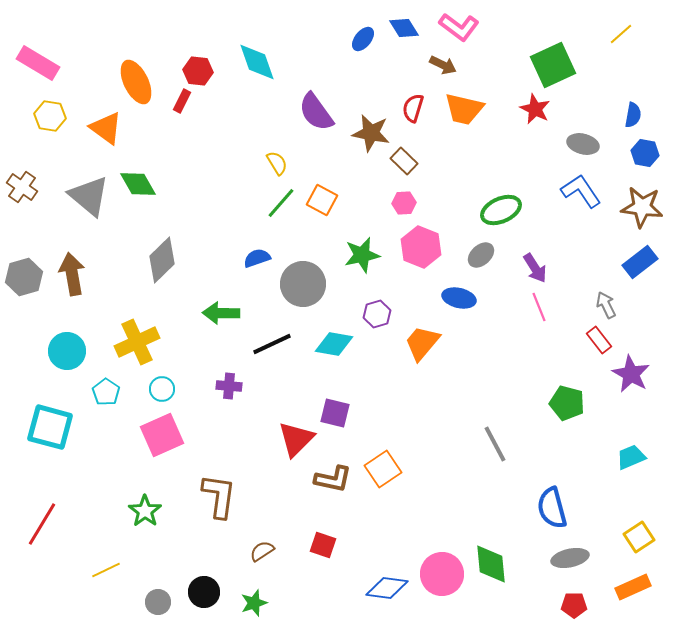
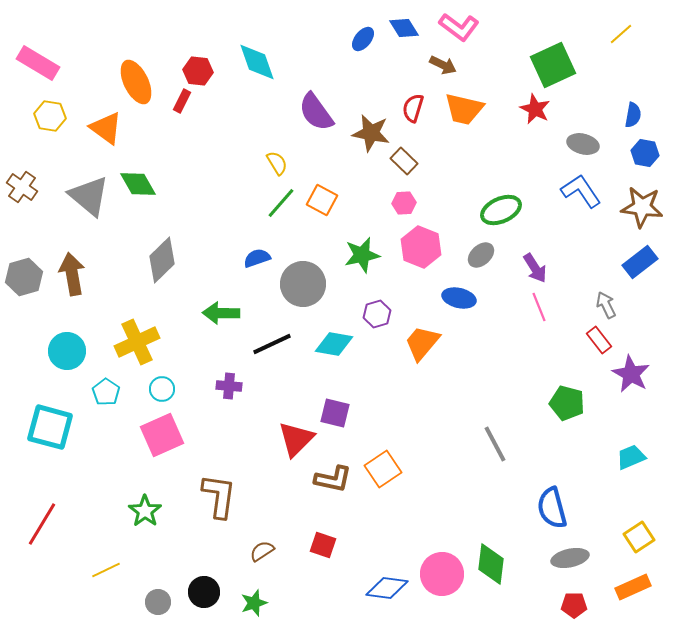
green diamond at (491, 564): rotated 12 degrees clockwise
